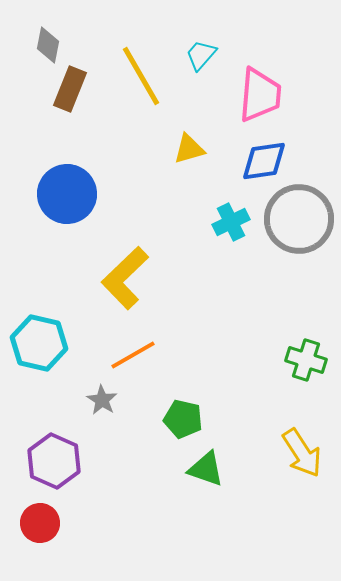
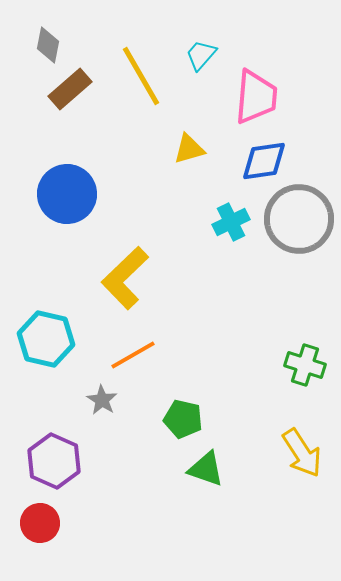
brown rectangle: rotated 27 degrees clockwise
pink trapezoid: moved 4 px left, 2 px down
cyan hexagon: moved 7 px right, 4 px up
green cross: moved 1 px left, 5 px down
